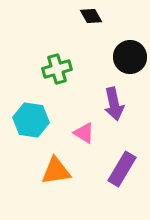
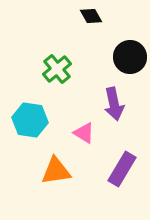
green cross: rotated 24 degrees counterclockwise
cyan hexagon: moved 1 px left
